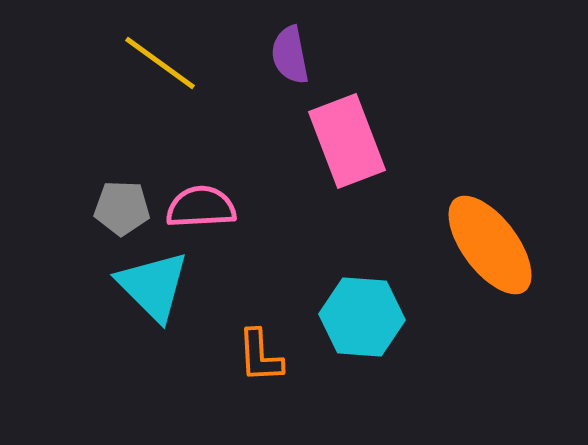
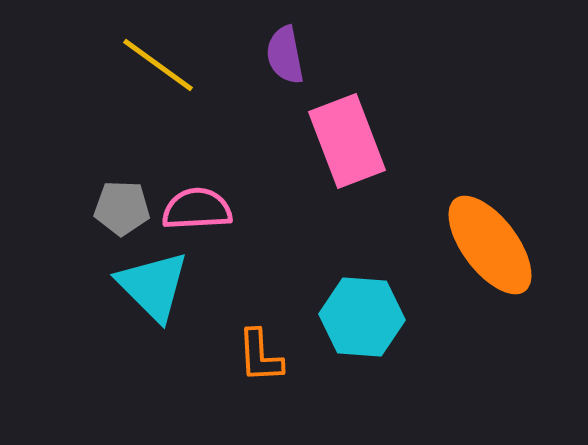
purple semicircle: moved 5 px left
yellow line: moved 2 px left, 2 px down
pink semicircle: moved 4 px left, 2 px down
